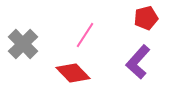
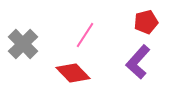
red pentagon: moved 4 px down
